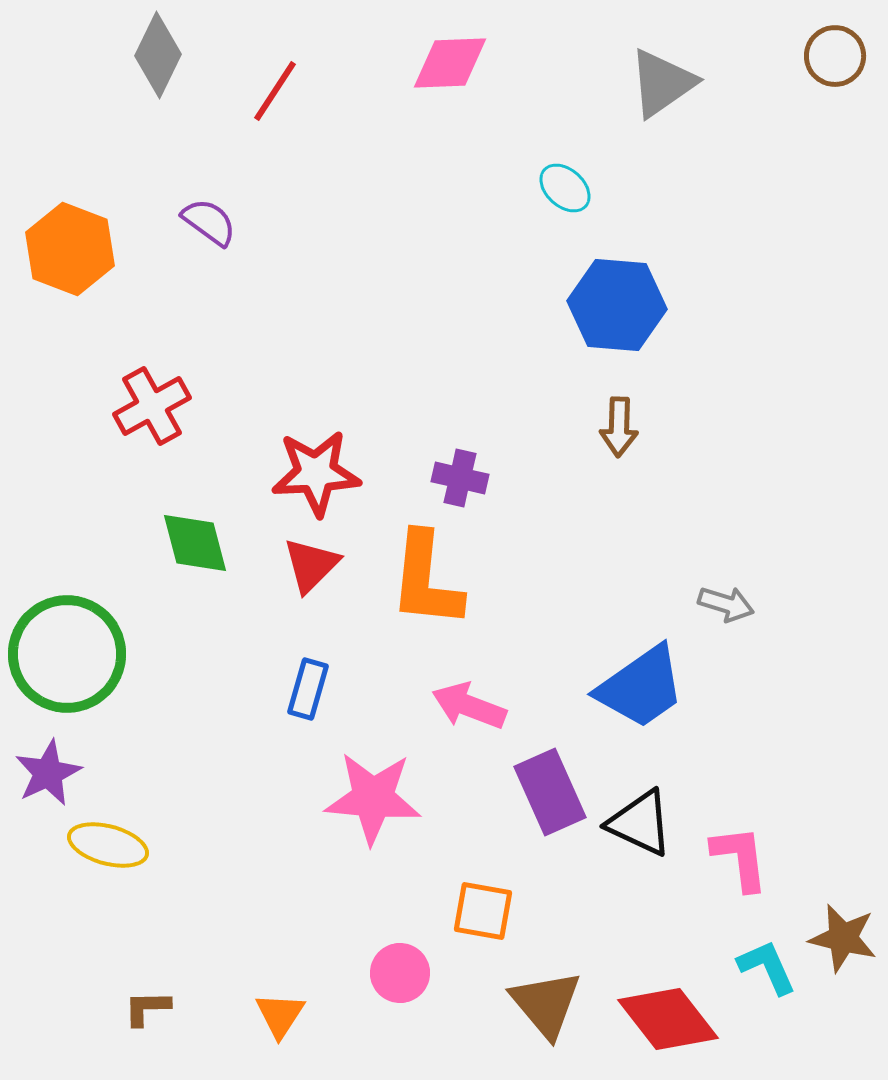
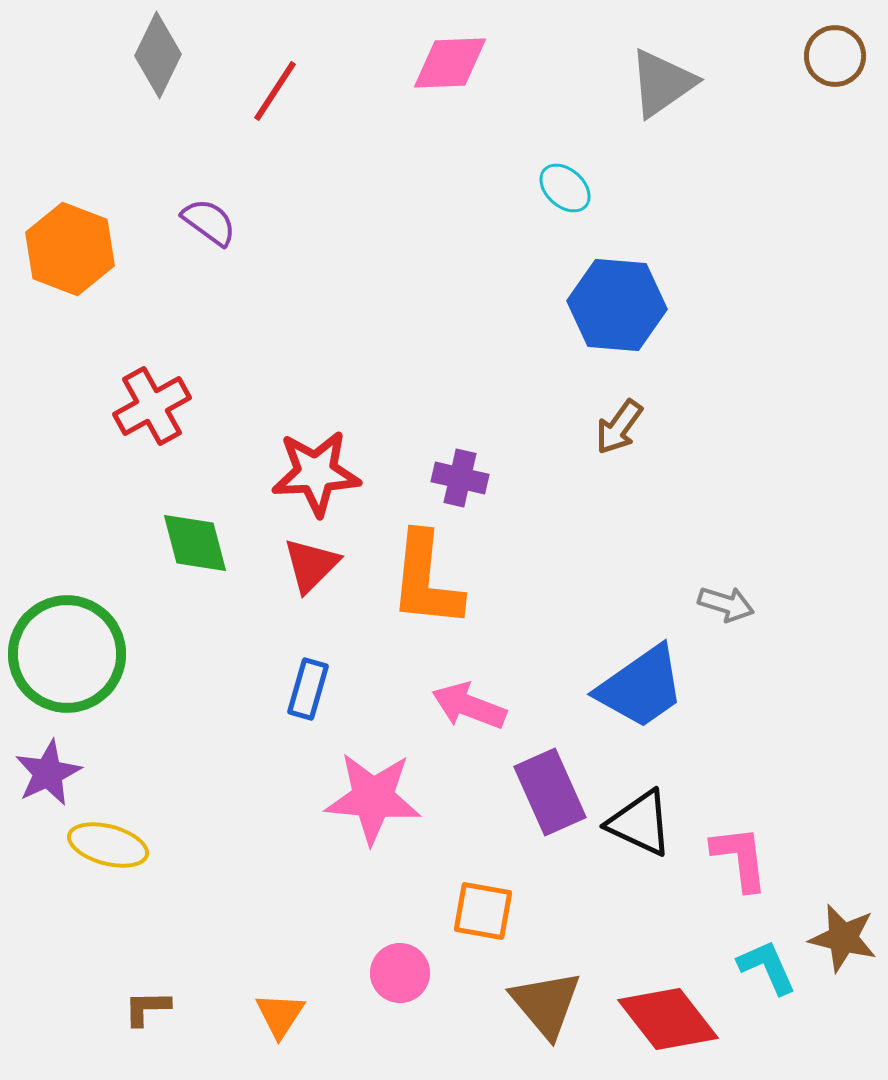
brown arrow: rotated 34 degrees clockwise
